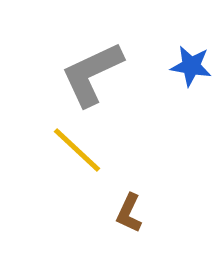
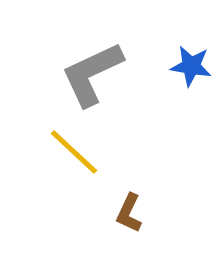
yellow line: moved 3 px left, 2 px down
